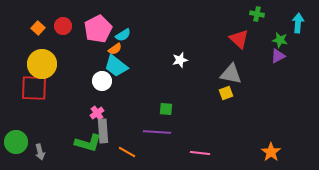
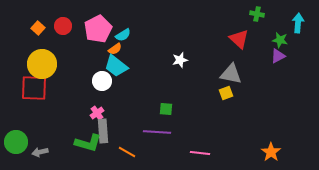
gray arrow: rotated 91 degrees clockwise
